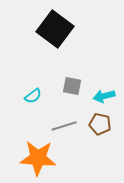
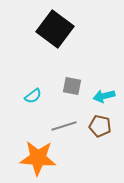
brown pentagon: moved 2 px down
